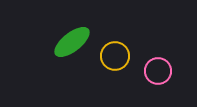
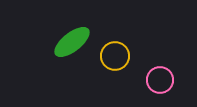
pink circle: moved 2 px right, 9 px down
